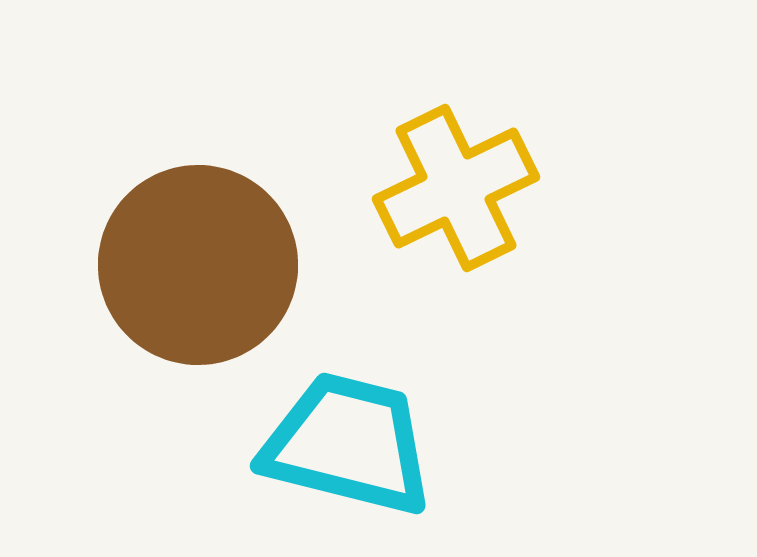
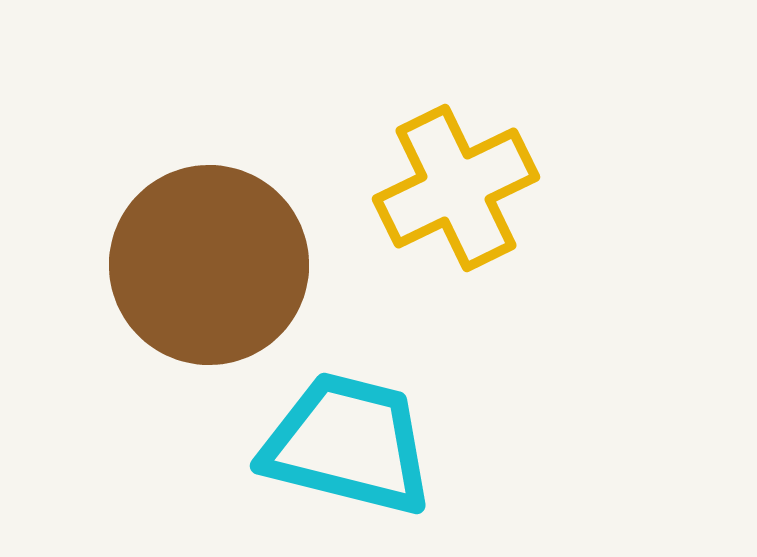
brown circle: moved 11 px right
